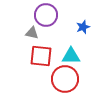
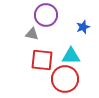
gray triangle: moved 1 px down
red square: moved 1 px right, 4 px down
